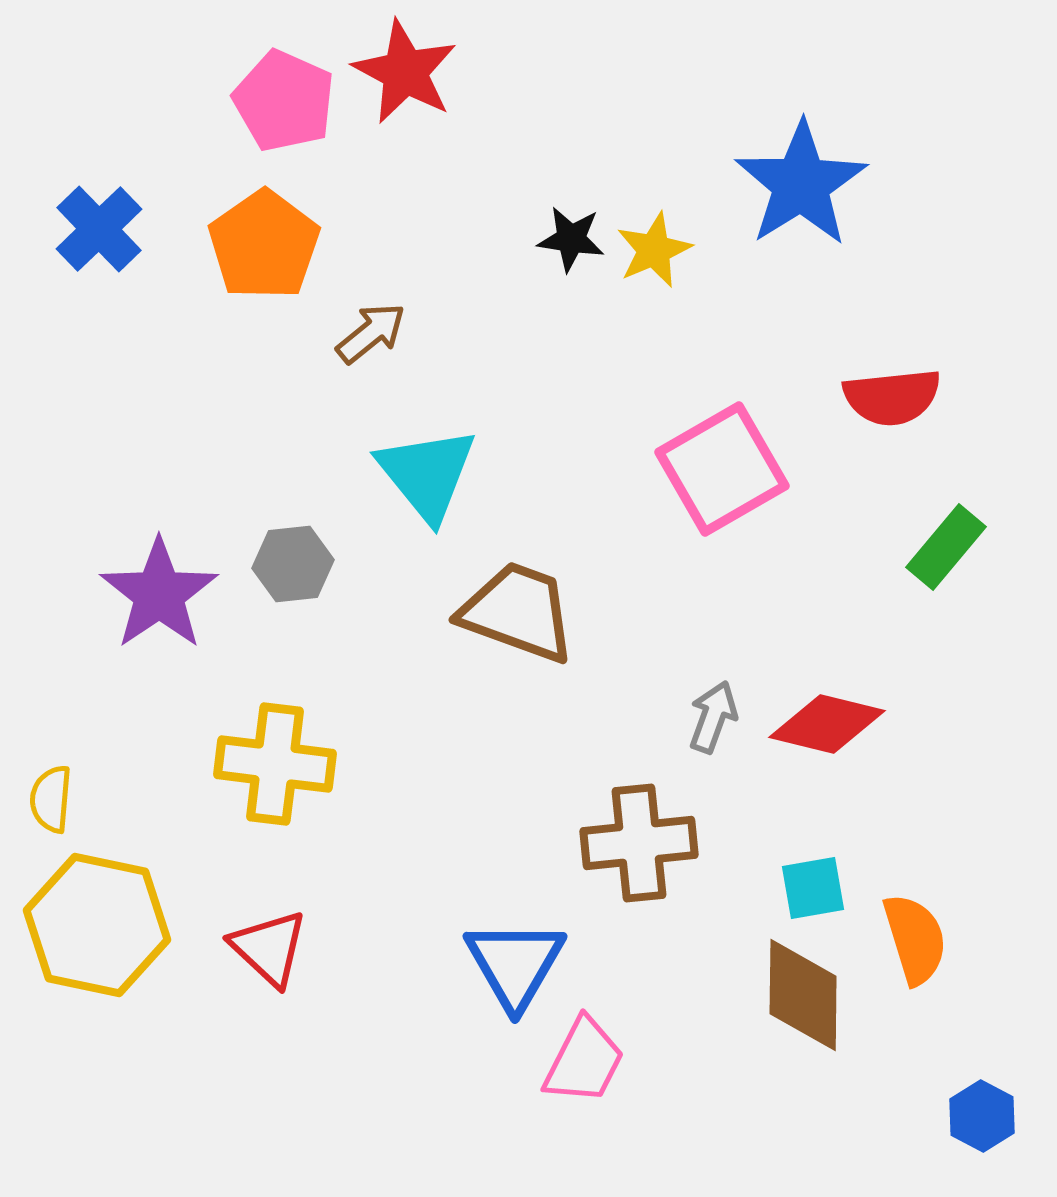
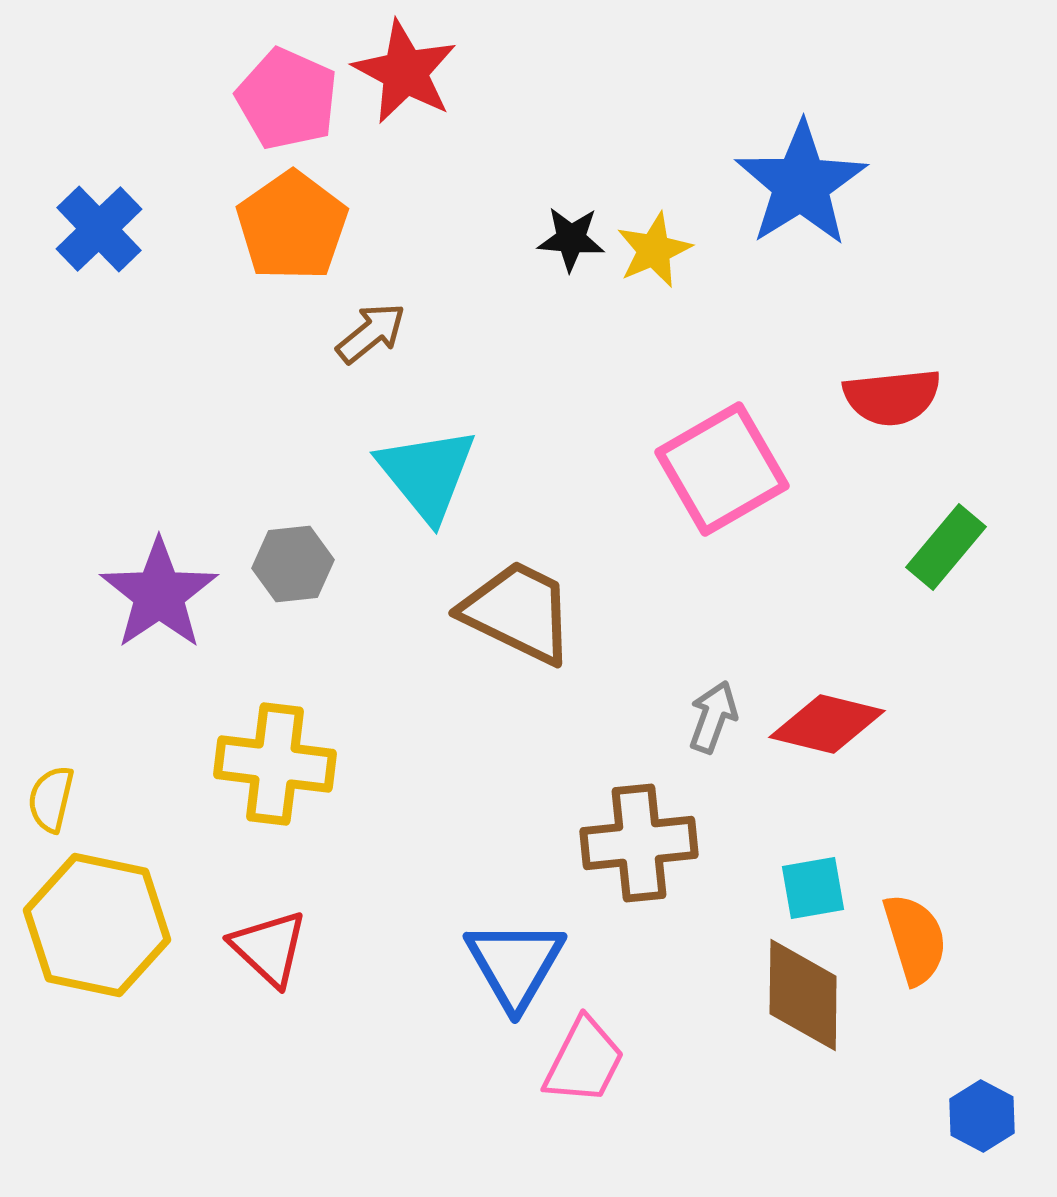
pink pentagon: moved 3 px right, 2 px up
black star: rotated 4 degrees counterclockwise
orange pentagon: moved 28 px right, 19 px up
brown trapezoid: rotated 6 degrees clockwise
yellow semicircle: rotated 8 degrees clockwise
